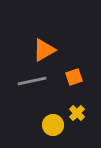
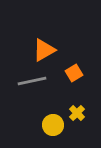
orange square: moved 4 px up; rotated 12 degrees counterclockwise
